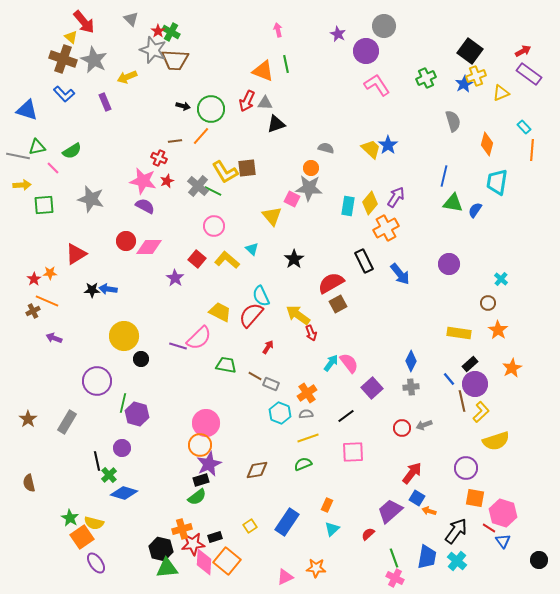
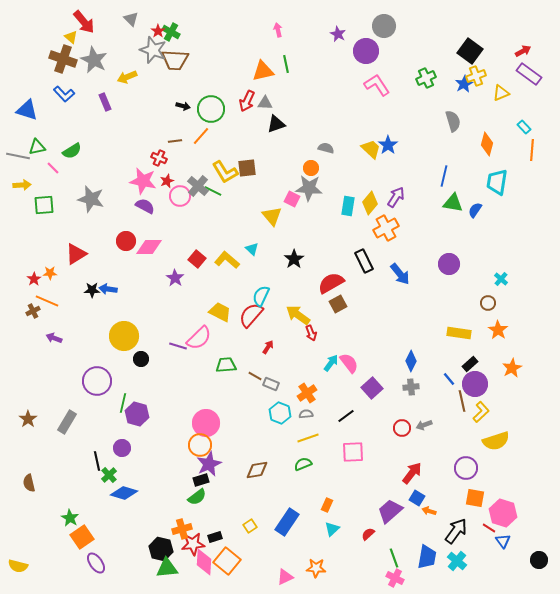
orange triangle at (263, 71): rotated 35 degrees counterclockwise
pink circle at (214, 226): moved 34 px left, 30 px up
cyan semicircle at (261, 296): rotated 50 degrees clockwise
green trapezoid at (226, 365): rotated 15 degrees counterclockwise
yellow semicircle at (94, 523): moved 76 px left, 43 px down
